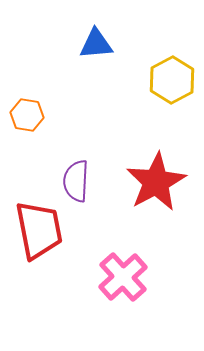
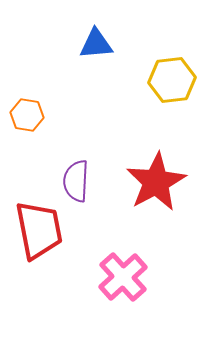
yellow hexagon: rotated 21 degrees clockwise
